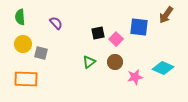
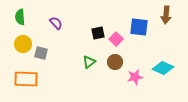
brown arrow: rotated 30 degrees counterclockwise
